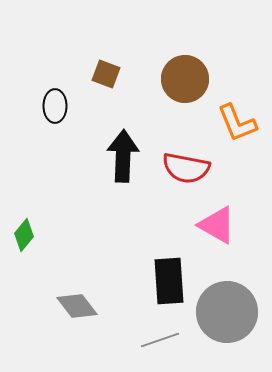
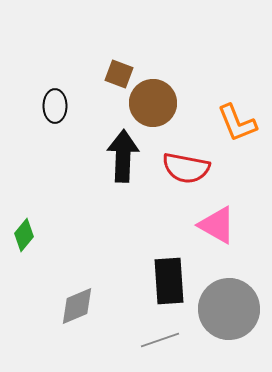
brown square: moved 13 px right
brown circle: moved 32 px left, 24 px down
gray diamond: rotated 75 degrees counterclockwise
gray circle: moved 2 px right, 3 px up
